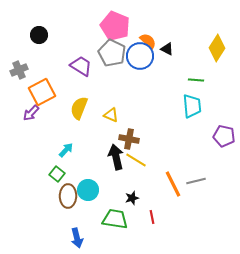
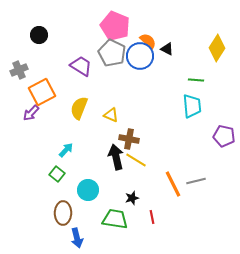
brown ellipse: moved 5 px left, 17 px down
